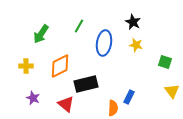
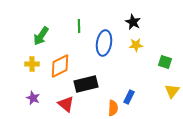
green line: rotated 32 degrees counterclockwise
green arrow: moved 2 px down
yellow star: rotated 16 degrees counterclockwise
yellow cross: moved 6 px right, 2 px up
yellow triangle: rotated 14 degrees clockwise
